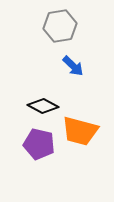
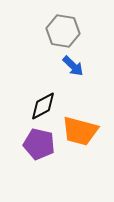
gray hexagon: moved 3 px right, 5 px down; rotated 20 degrees clockwise
black diamond: rotated 56 degrees counterclockwise
